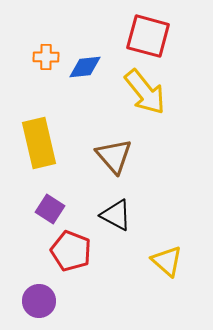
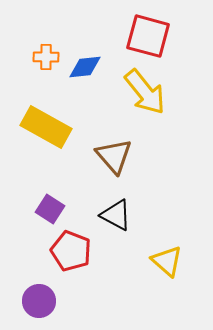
yellow rectangle: moved 7 px right, 16 px up; rotated 48 degrees counterclockwise
